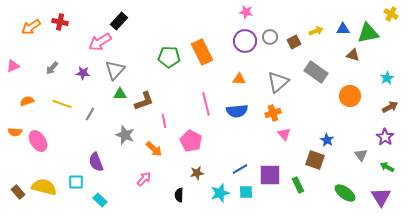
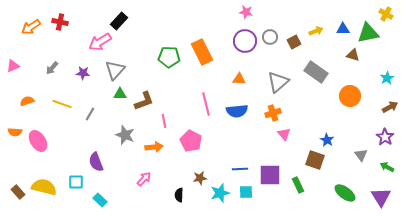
yellow cross at (391, 14): moved 5 px left
orange arrow at (154, 149): moved 2 px up; rotated 48 degrees counterclockwise
blue line at (240, 169): rotated 28 degrees clockwise
brown star at (197, 173): moved 3 px right, 5 px down
